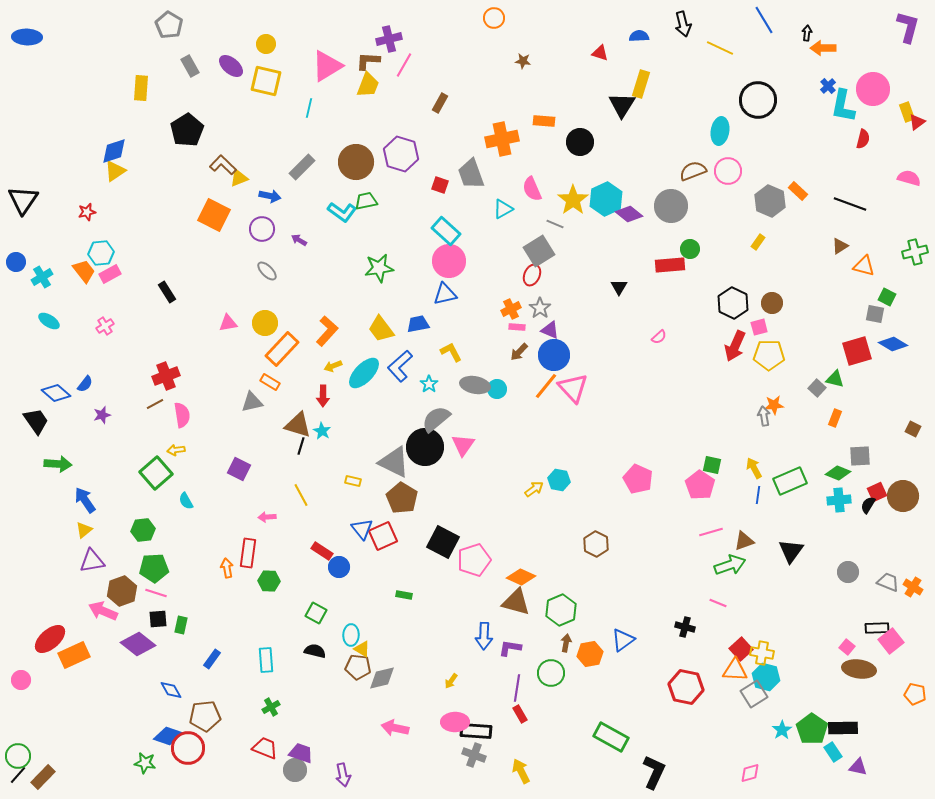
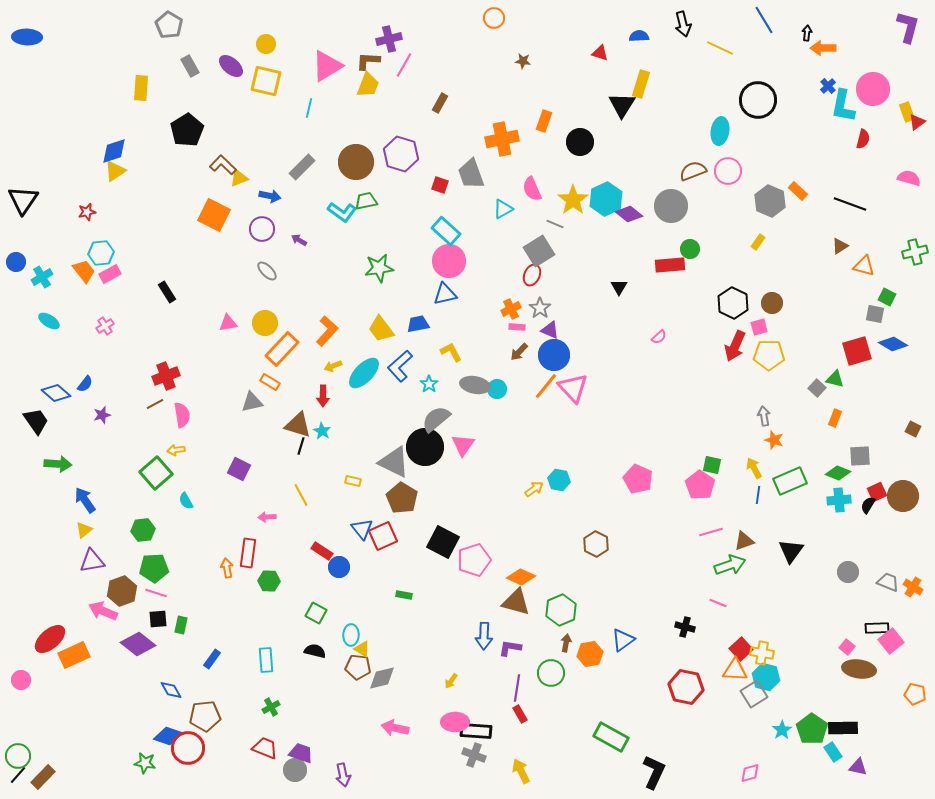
orange rectangle at (544, 121): rotated 75 degrees counterclockwise
orange star at (774, 405): moved 35 px down; rotated 24 degrees clockwise
